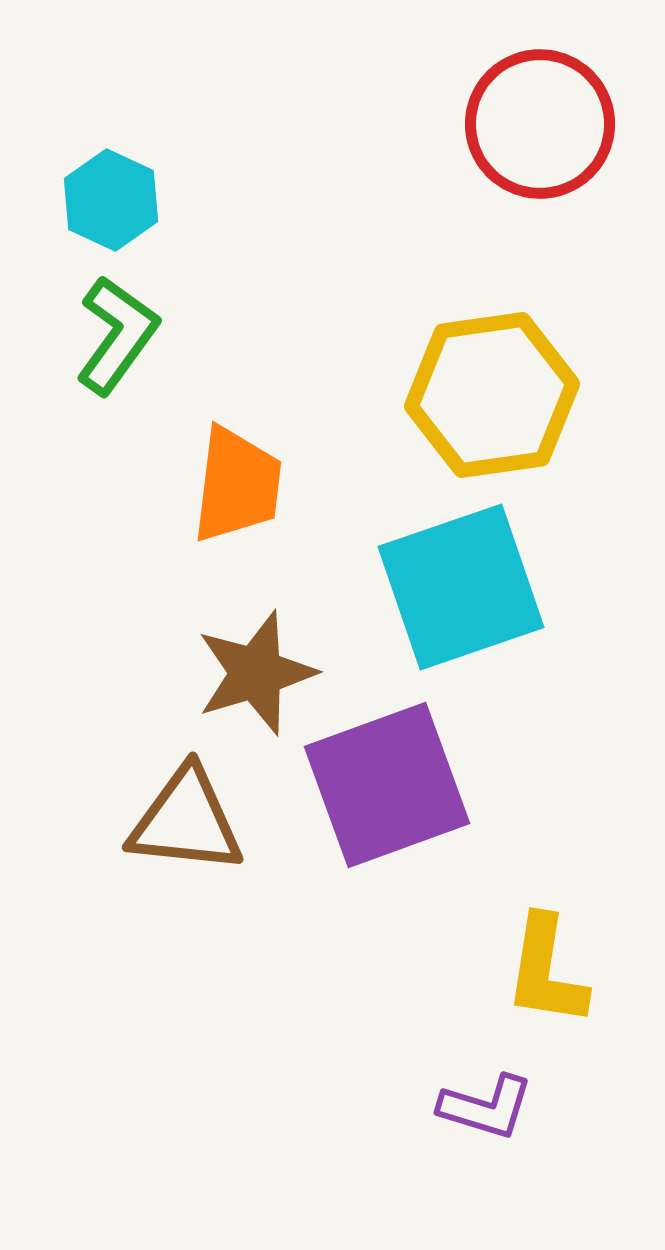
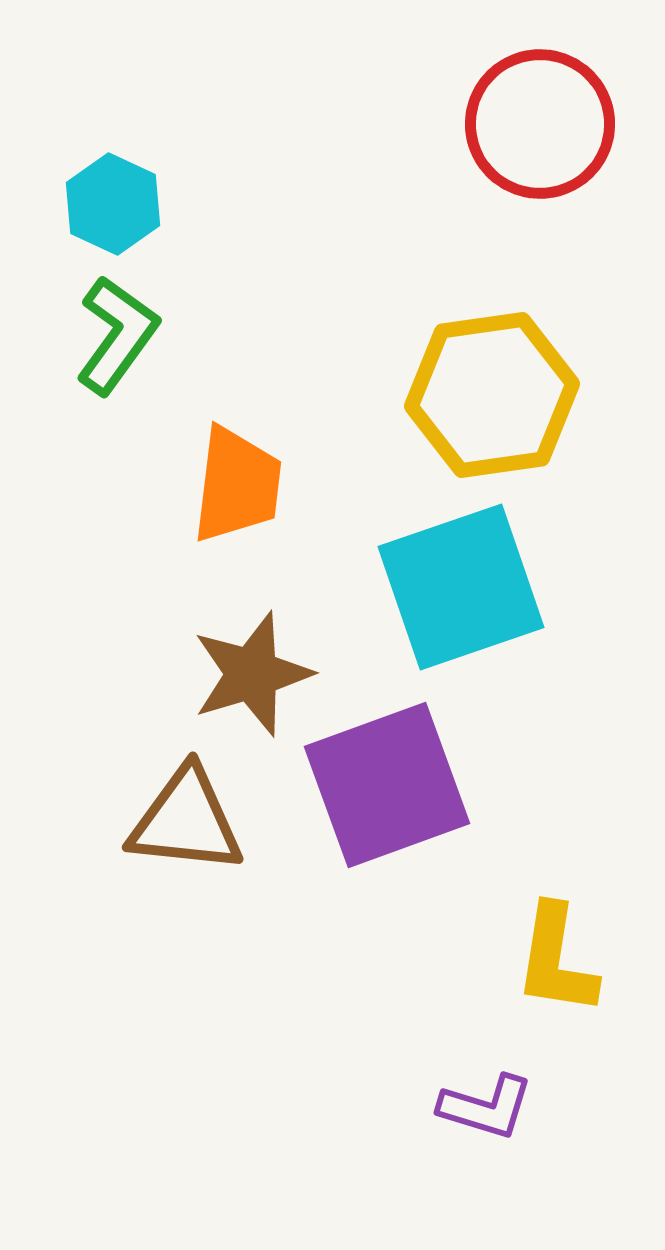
cyan hexagon: moved 2 px right, 4 px down
brown star: moved 4 px left, 1 px down
yellow L-shape: moved 10 px right, 11 px up
